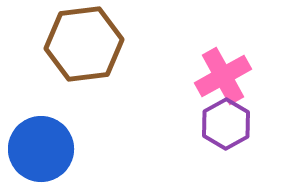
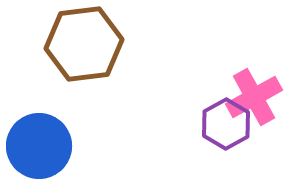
pink cross: moved 31 px right, 21 px down
blue circle: moved 2 px left, 3 px up
